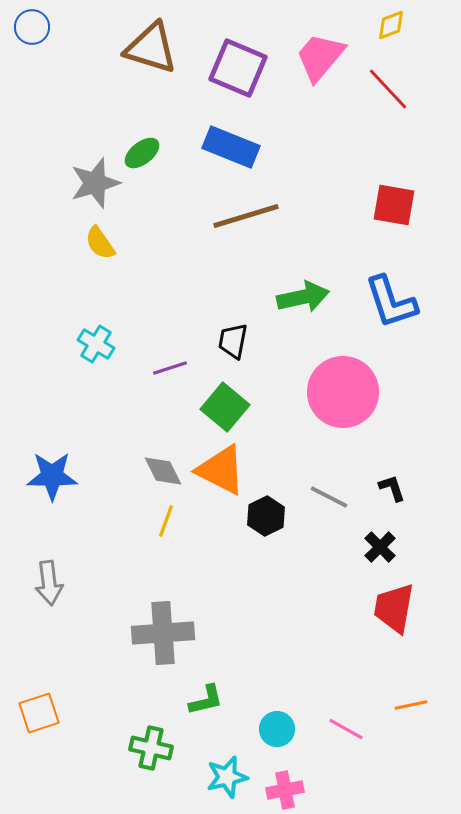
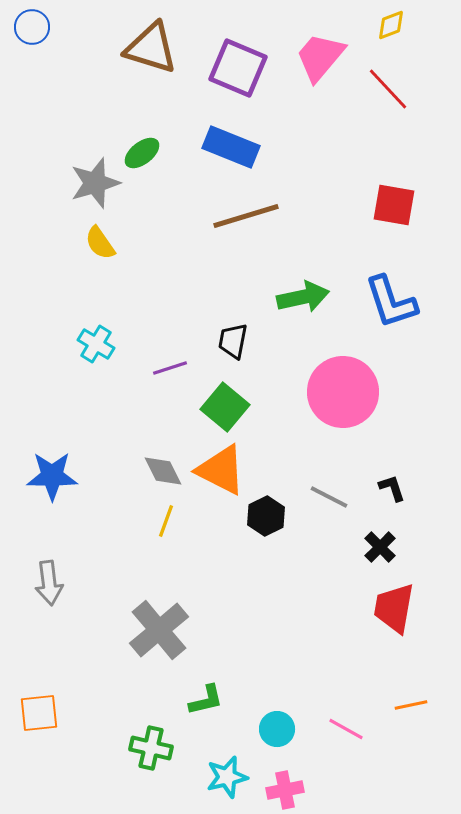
gray cross: moved 4 px left, 3 px up; rotated 36 degrees counterclockwise
orange square: rotated 12 degrees clockwise
